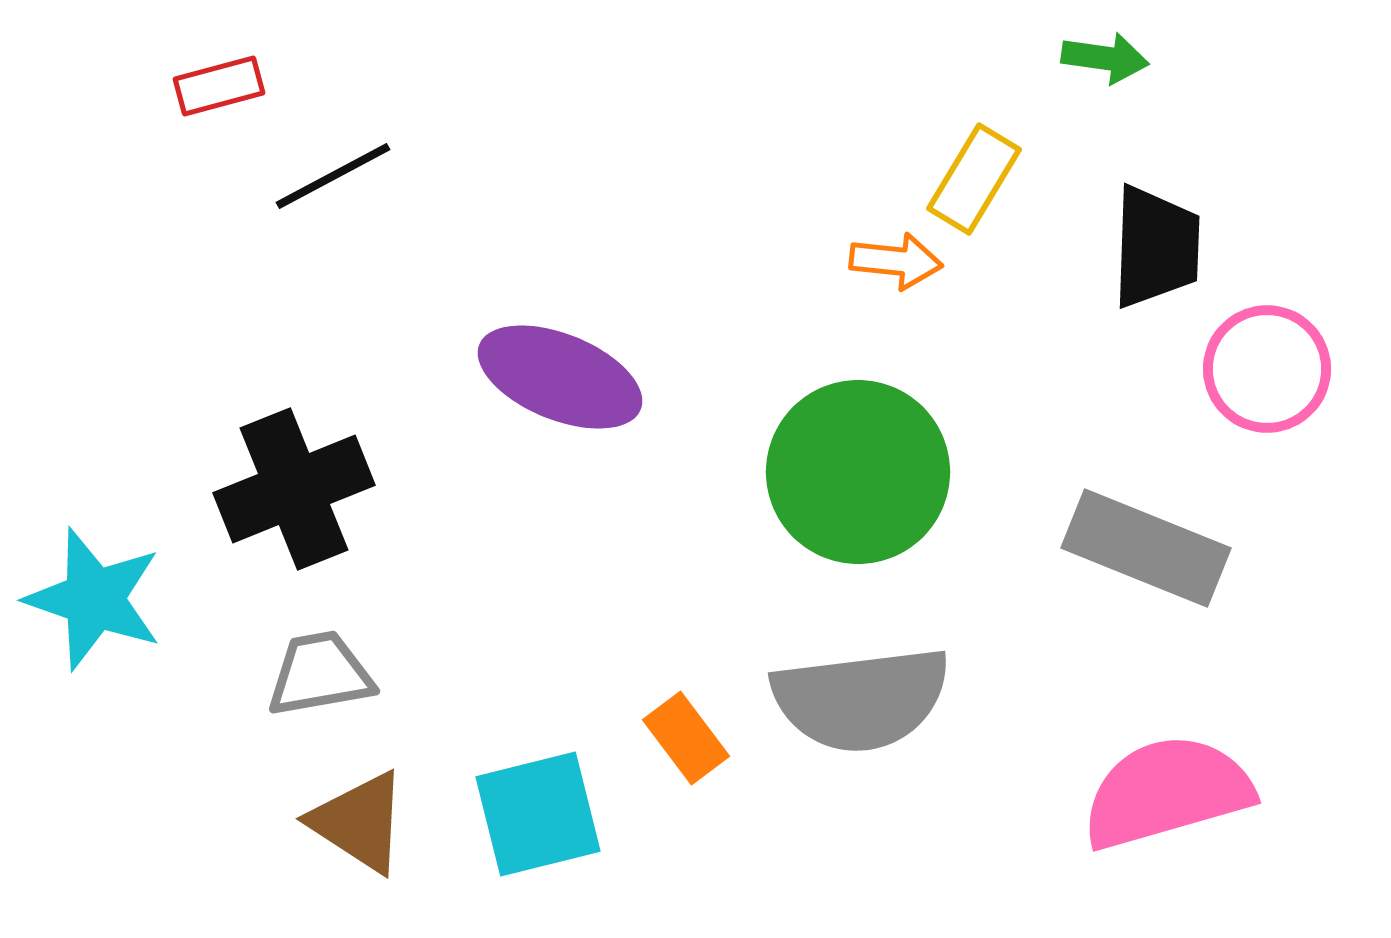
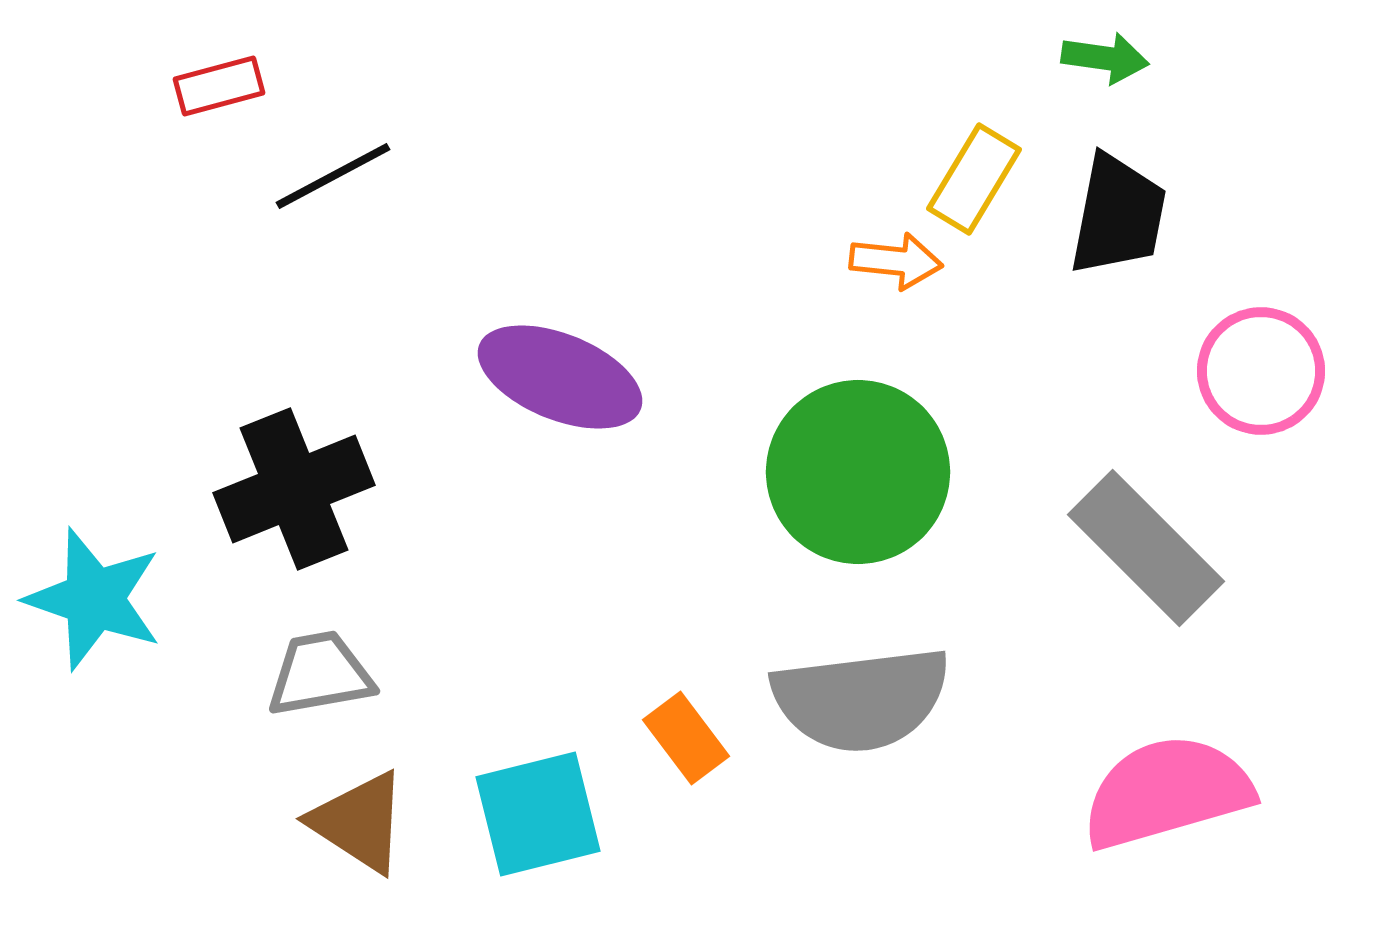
black trapezoid: moved 38 px left, 32 px up; rotated 9 degrees clockwise
pink circle: moved 6 px left, 2 px down
gray rectangle: rotated 23 degrees clockwise
